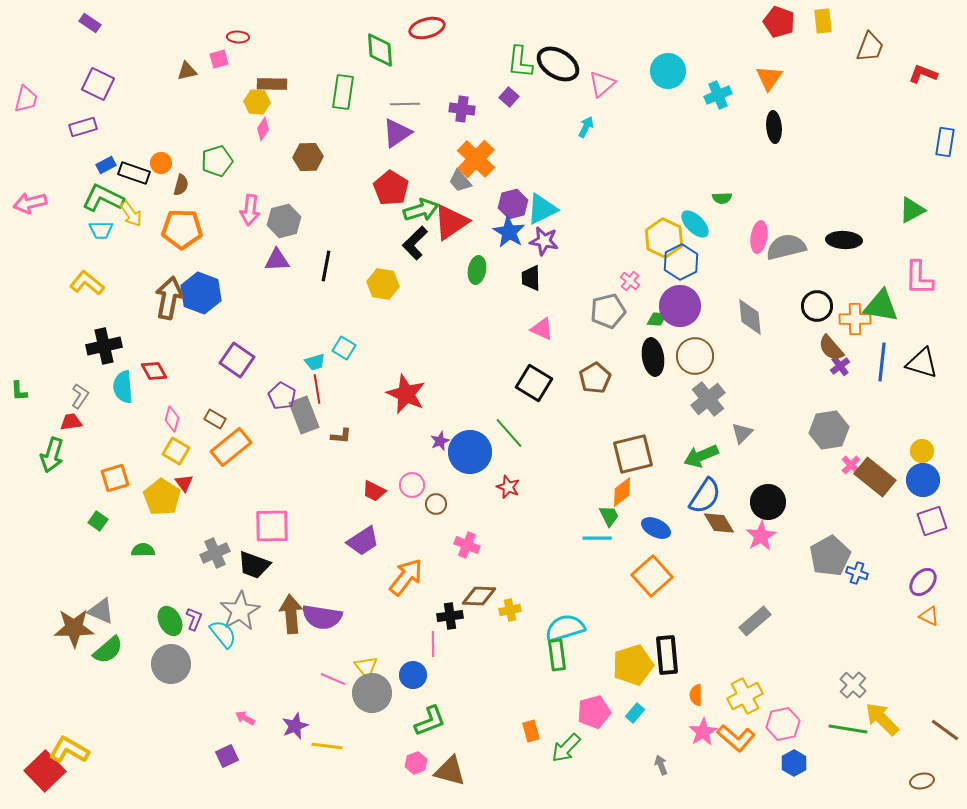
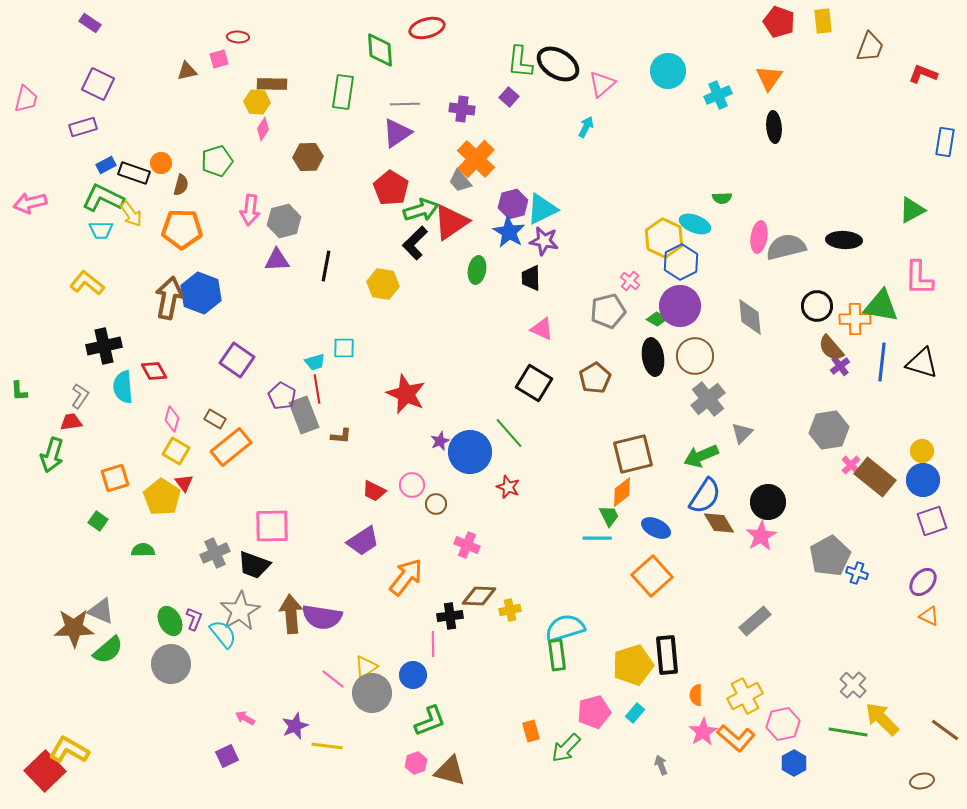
cyan ellipse at (695, 224): rotated 24 degrees counterclockwise
green diamond at (657, 319): rotated 25 degrees clockwise
cyan square at (344, 348): rotated 30 degrees counterclockwise
yellow triangle at (366, 667): rotated 35 degrees clockwise
pink line at (333, 679): rotated 15 degrees clockwise
green line at (848, 729): moved 3 px down
